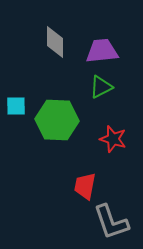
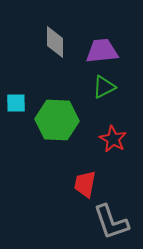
green triangle: moved 3 px right
cyan square: moved 3 px up
red star: rotated 12 degrees clockwise
red trapezoid: moved 2 px up
